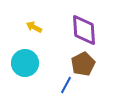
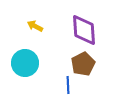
yellow arrow: moved 1 px right, 1 px up
blue line: moved 2 px right; rotated 30 degrees counterclockwise
